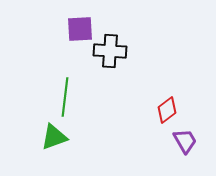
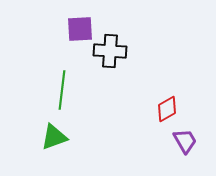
green line: moved 3 px left, 7 px up
red diamond: moved 1 px up; rotated 8 degrees clockwise
